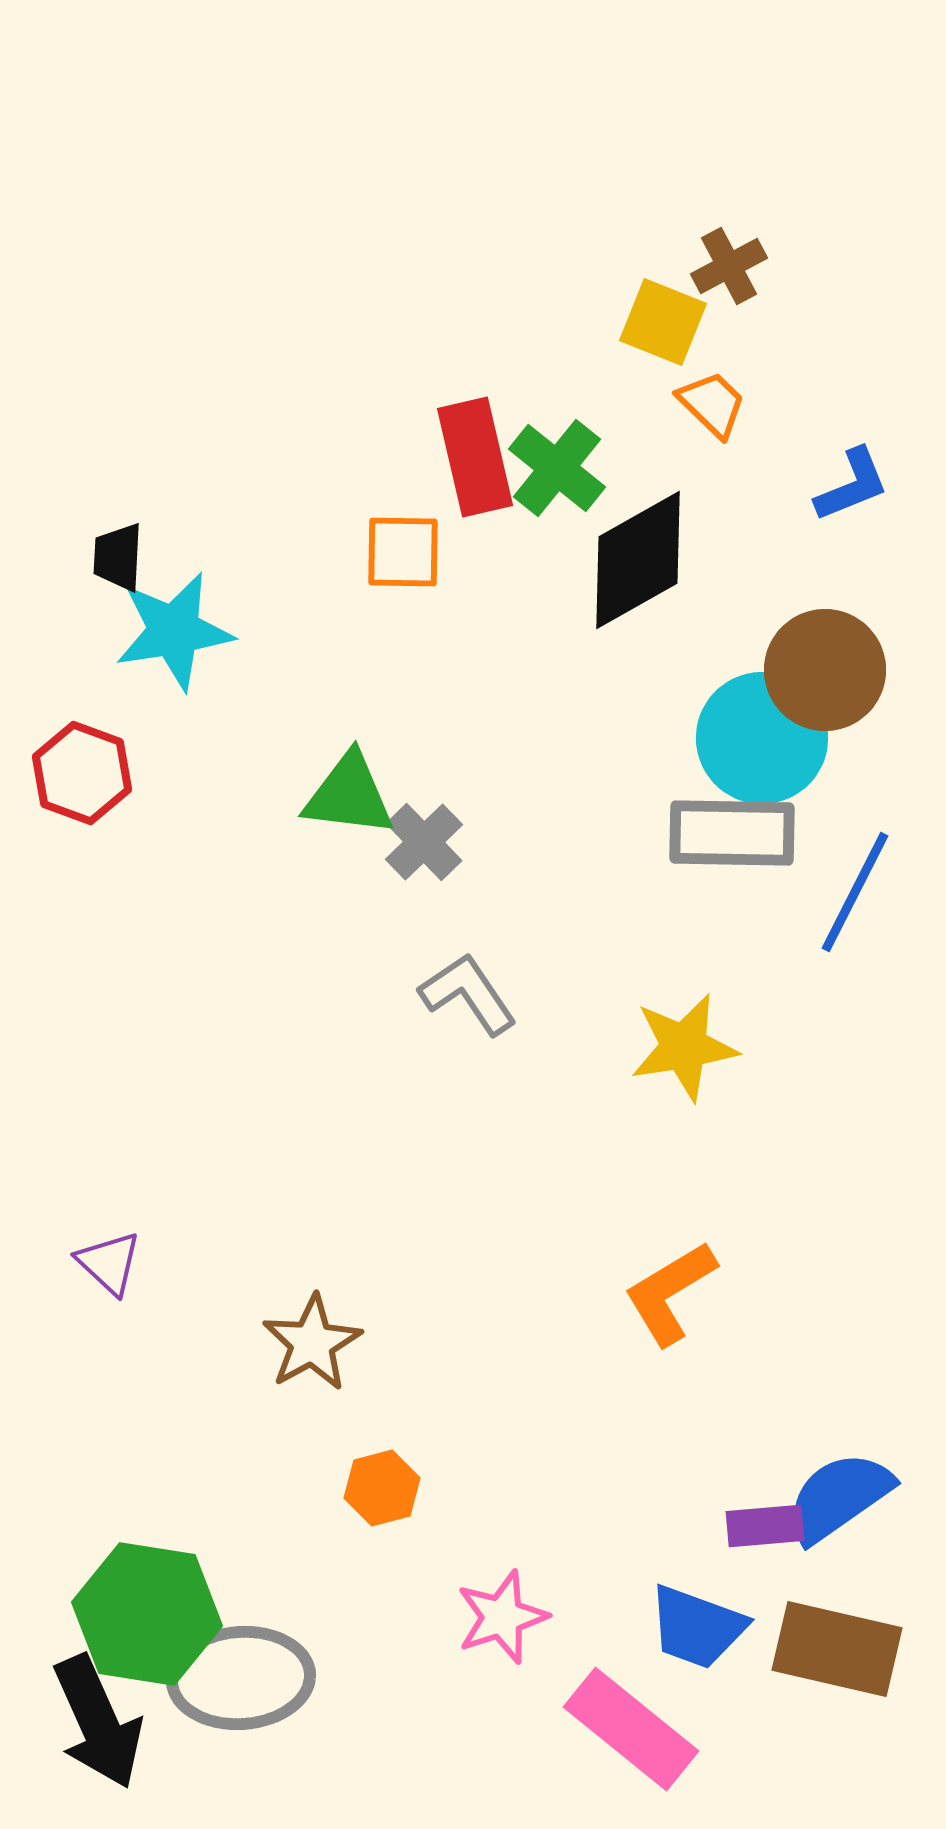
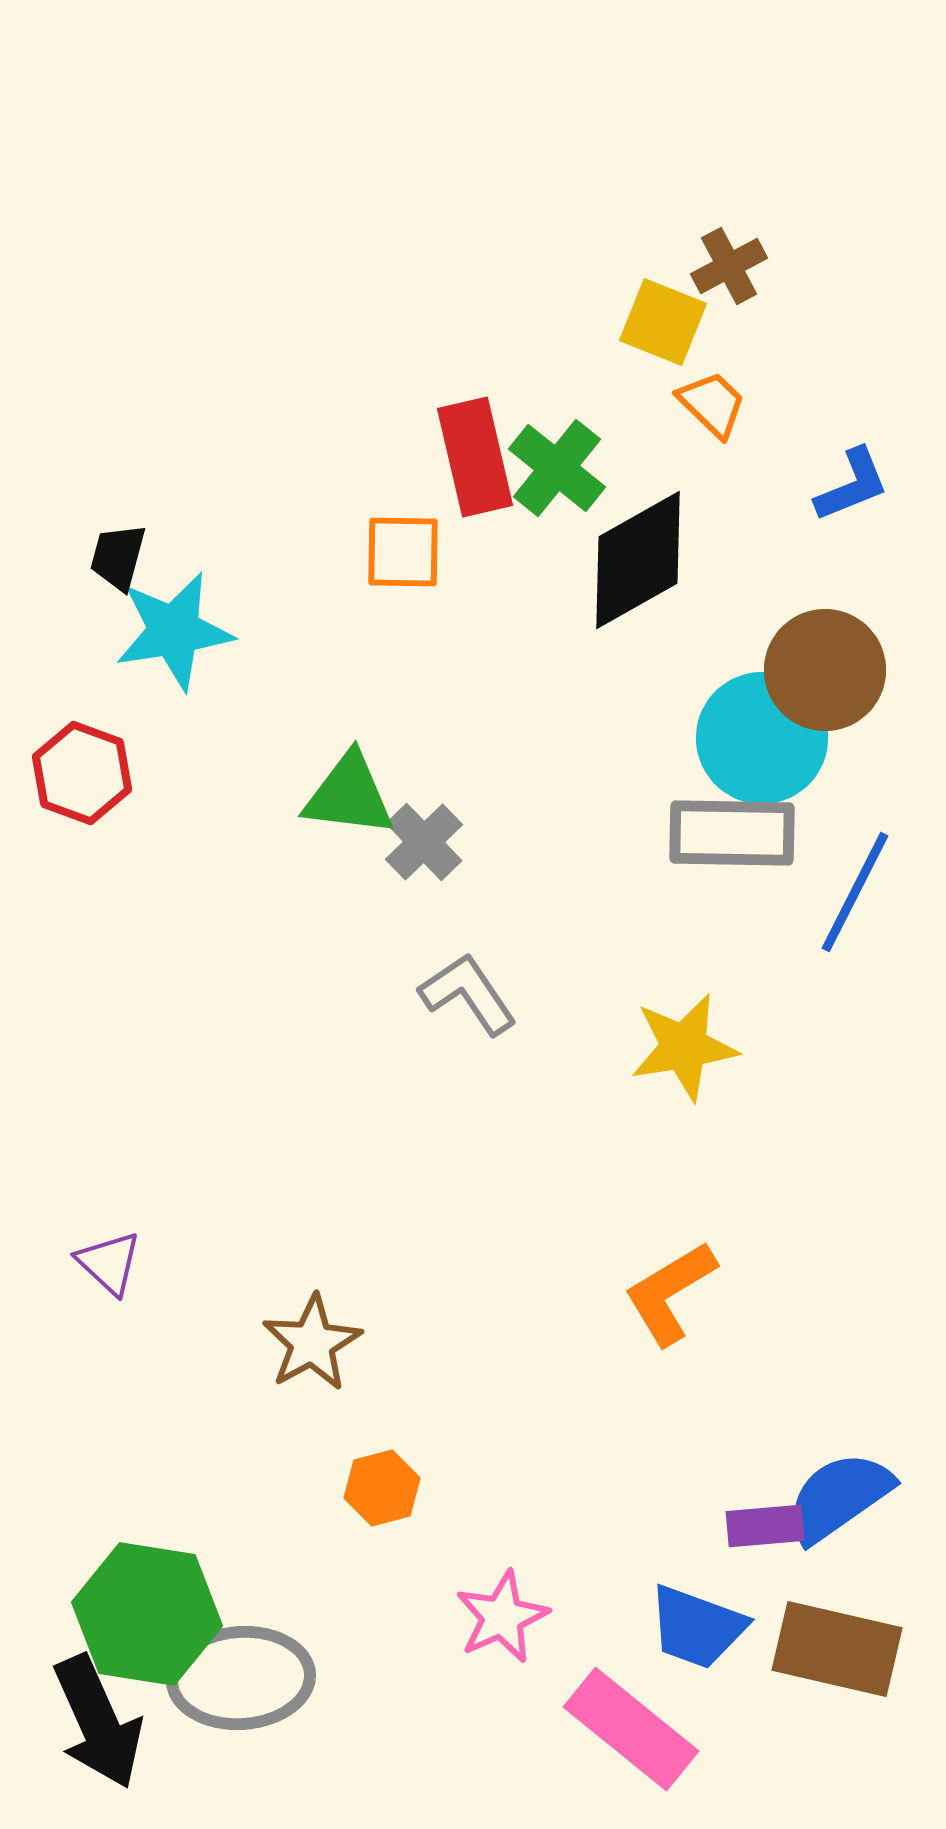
black trapezoid: rotated 12 degrees clockwise
pink star: rotated 6 degrees counterclockwise
